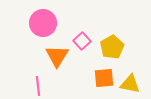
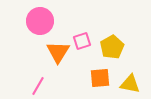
pink circle: moved 3 px left, 2 px up
pink square: rotated 24 degrees clockwise
orange triangle: moved 1 px right, 4 px up
orange square: moved 4 px left
pink line: rotated 36 degrees clockwise
